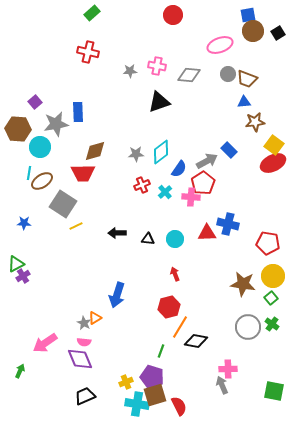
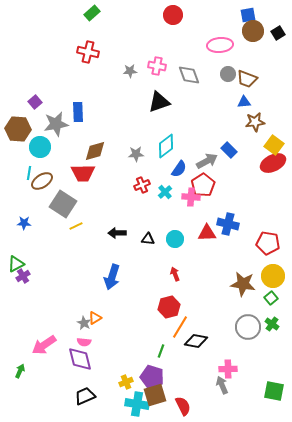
pink ellipse at (220, 45): rotated 15 degrees clockwise
gray diamond at (189, 75): rotated 65 degrees clockwise
cyan diamond at (161, 152): moved 5 px right, 6 px up
red pentagon at (203, 183): moved 2 px down
blue arrow at (117, 295): moved 5 px left, 18 px up
pink arrow at (45, 343): moved 1 px left, 2 px down
purple diamond at (80, 359): rotated 8 degrees clockwise
red semicircle at (179, 406): moved 4 px right
